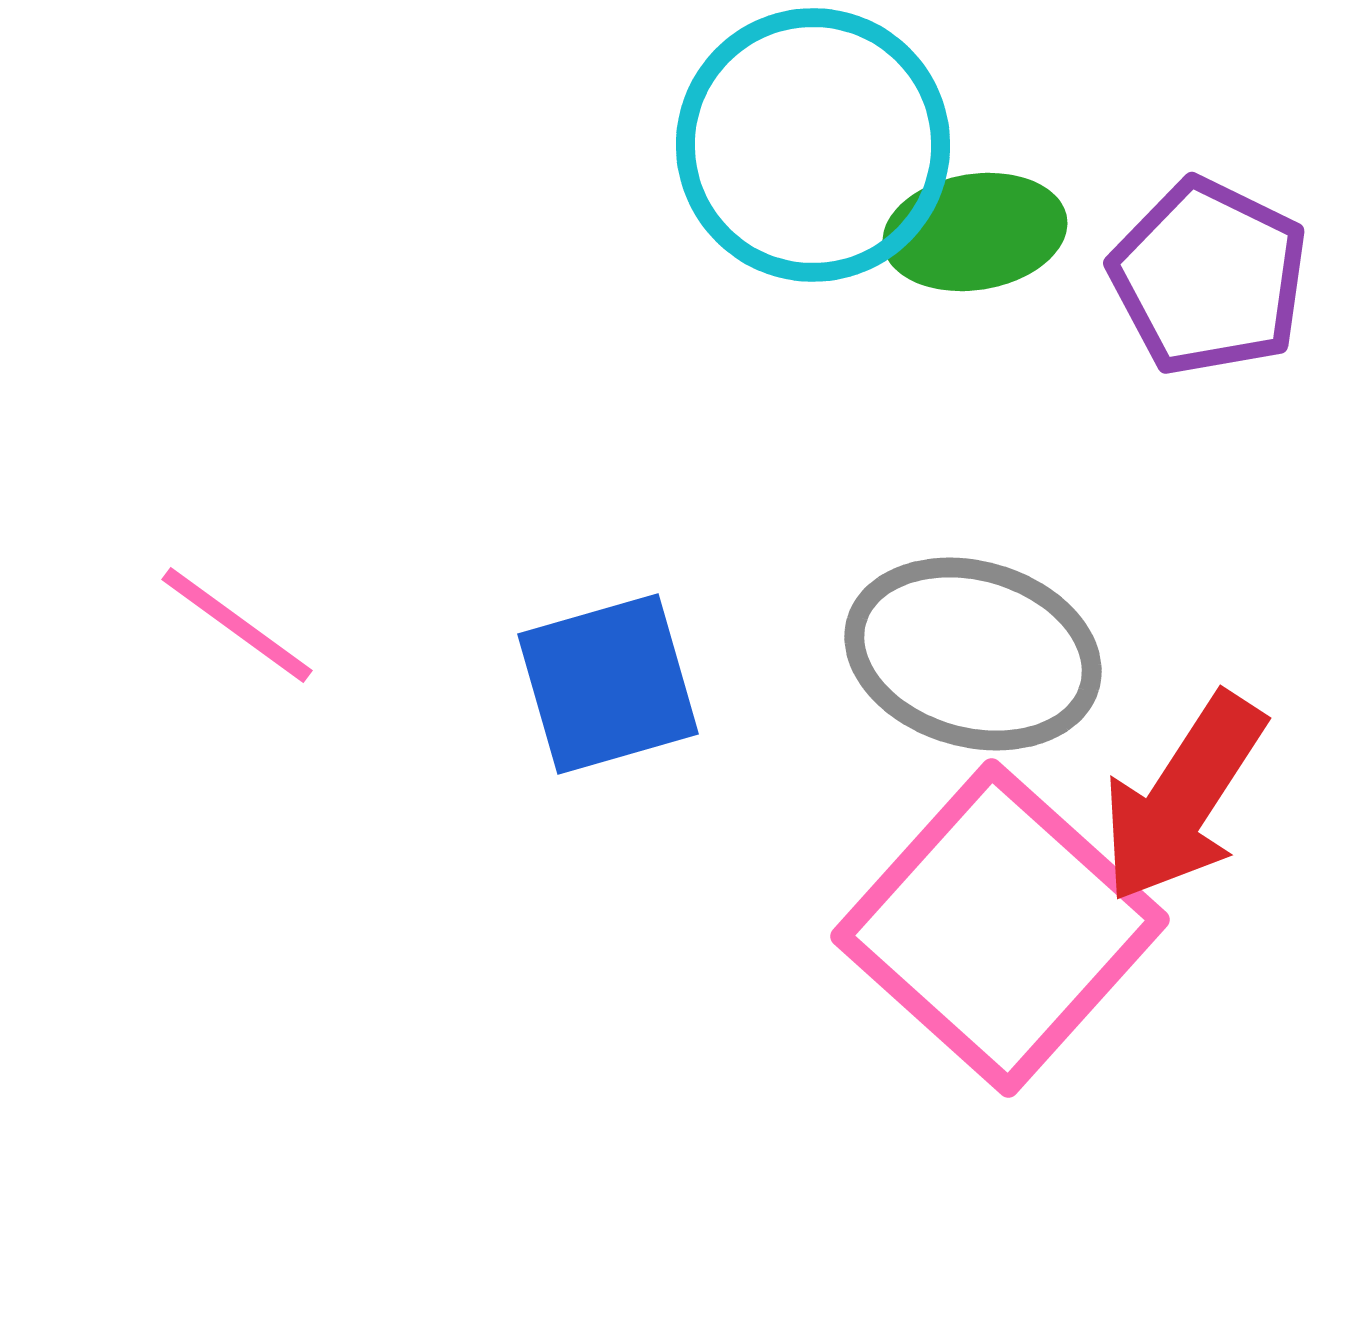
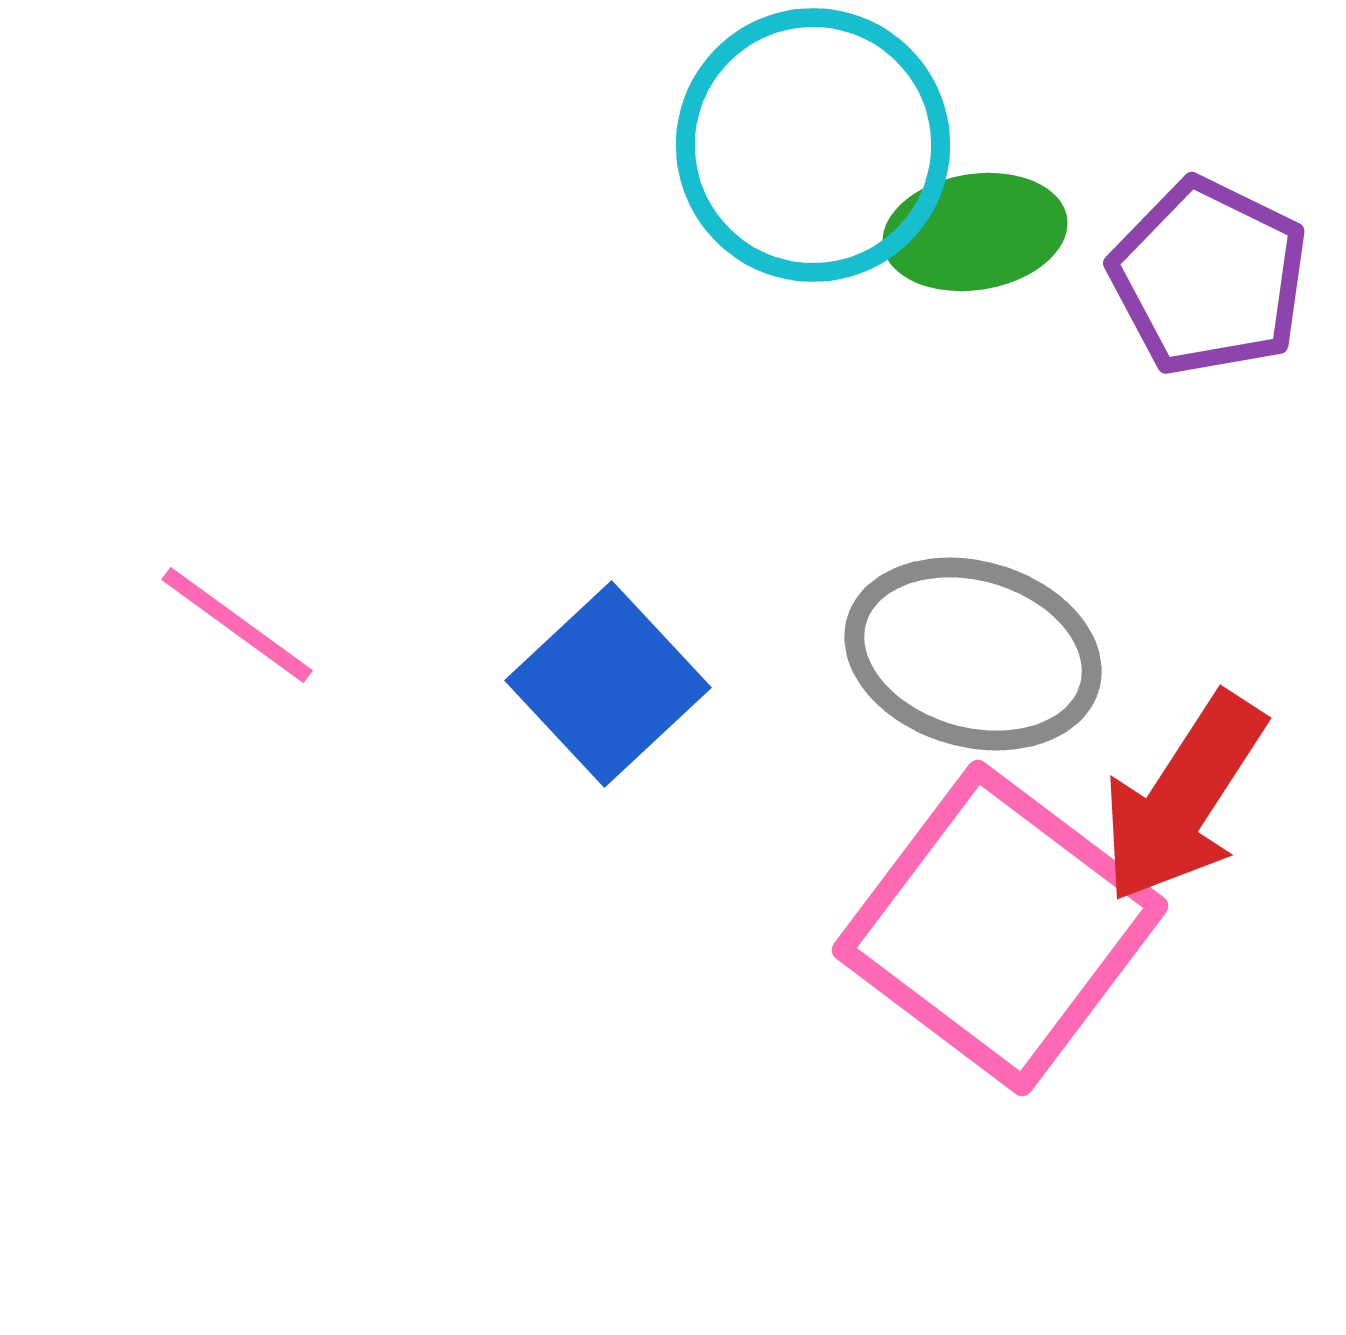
blue square: rotated 27 degrees counterclockwise
pink square: rotated 5 degrees counterclockwise
